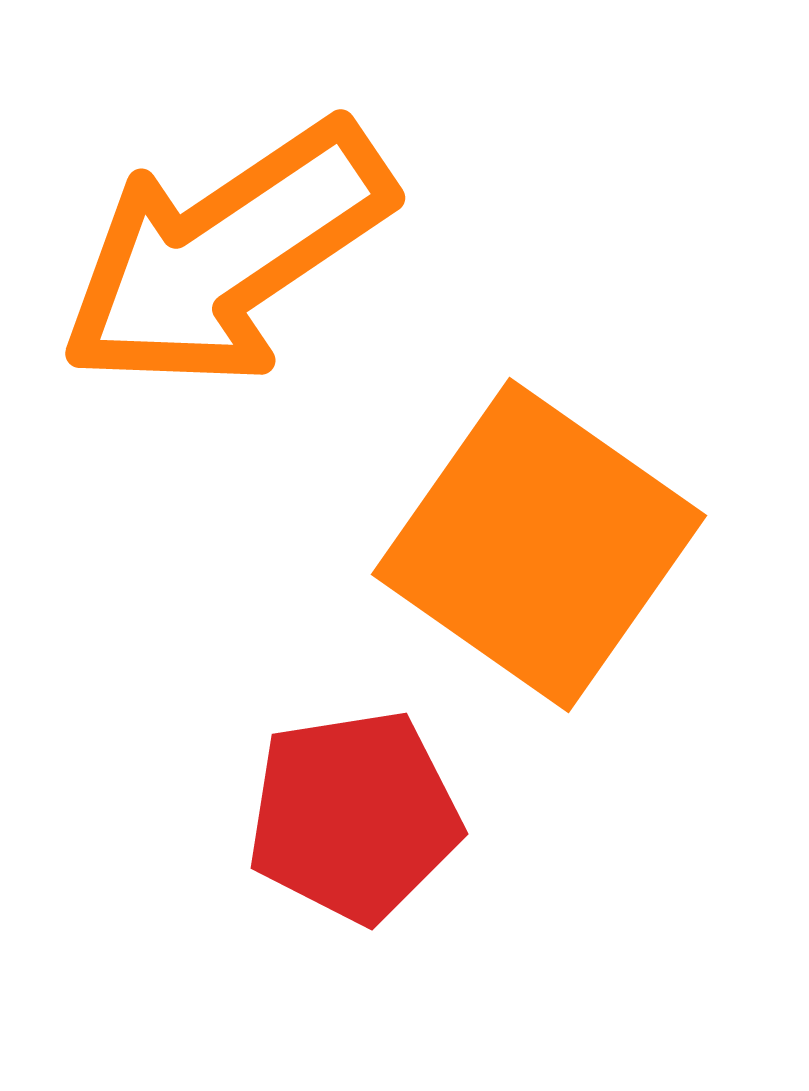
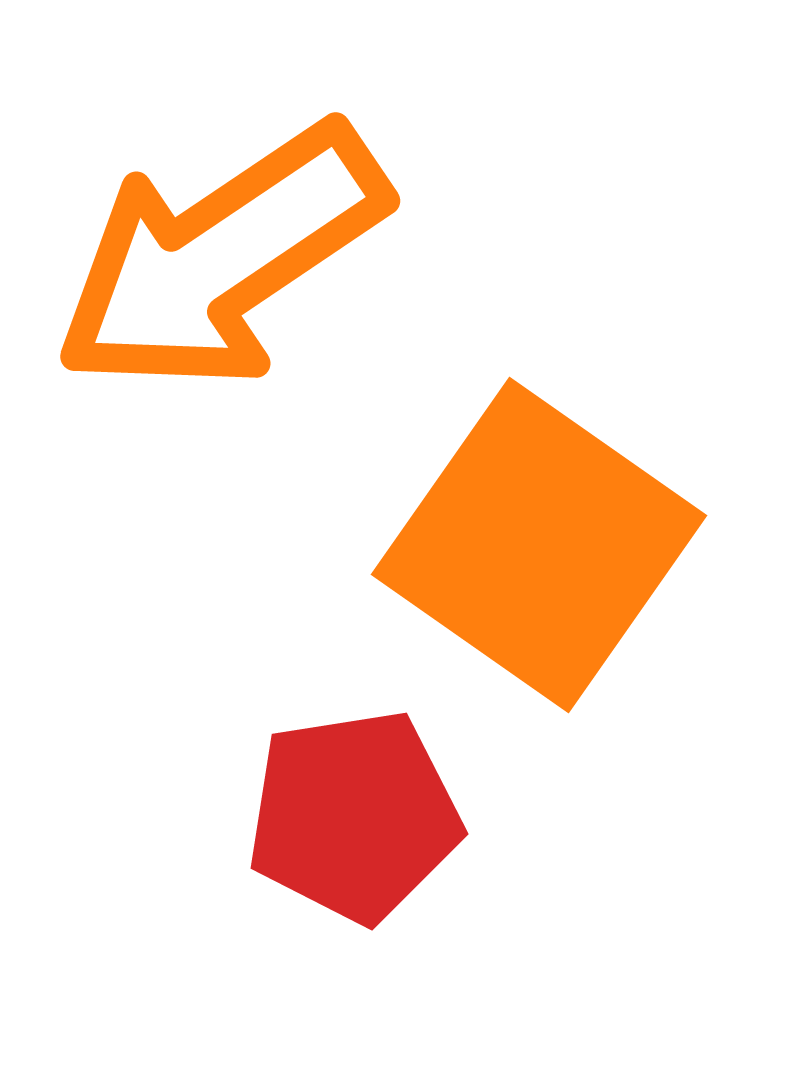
orange arrow: moved 5 px left, 3 px down
